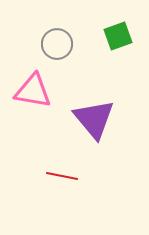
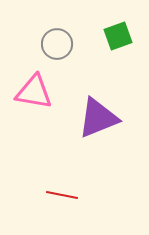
pink triangle: moved 1 px right, 1 px down
purple triangle: moved 4 px right, 1 px up; rotated 48 degrees clockwise
red line: moved 19 px down
